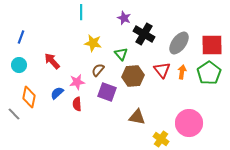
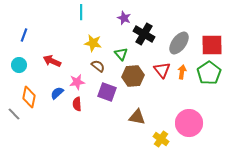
blue line: moved 3 px right, 2 px up
red arrow: rotated 24 degrees counterclockwise
brown semicircle: moved 4 px up; rotated 88 degrees clockwise
